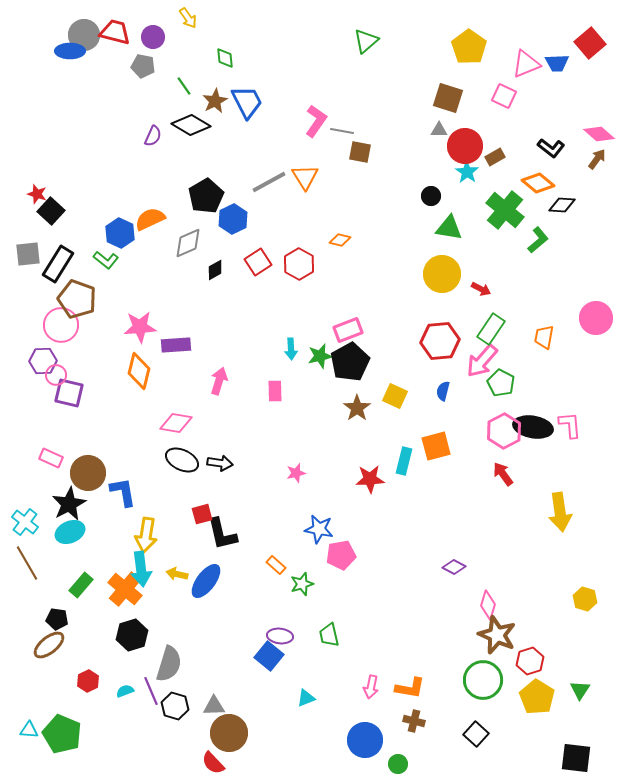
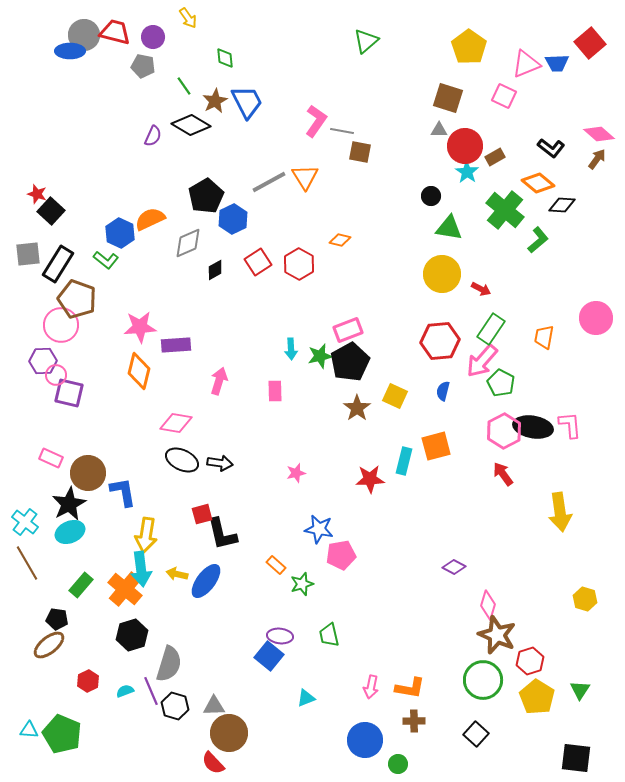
brown cross at (414, 721): rotated 15 degrees counterclockwise
